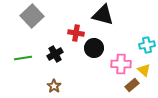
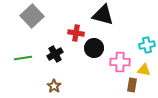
pink cross: moved 1 px left, 2 px up
yellow triangle: rotated 32 degrees counterclockwise
brown rectangle: rotated 40 degrees counterclockwise
